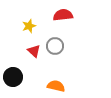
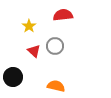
yellow star: rotated 16 degrees counterclockwise
